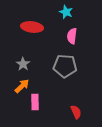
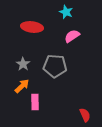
pink semicircle: rotated 49 degrees clockwise
gray pentagon: moved 10 px left
red semicircle: moved 9 px right, 3 px down
